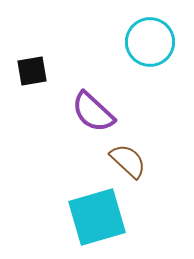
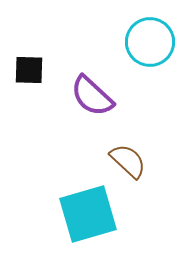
black square: moved 3 px left, 1 px up; rotated 12 degrees clockwise
purple semicircle: moved 1 px left, 16 px up
cyan square: moved 9 px left, 3 px up
